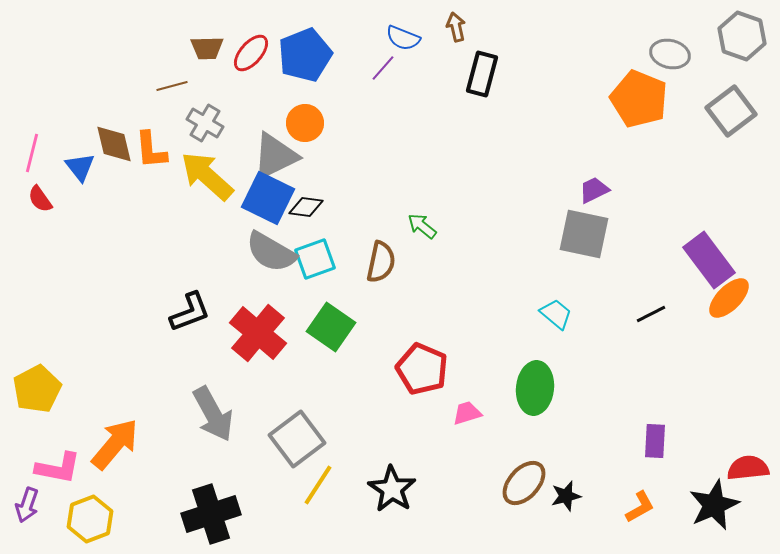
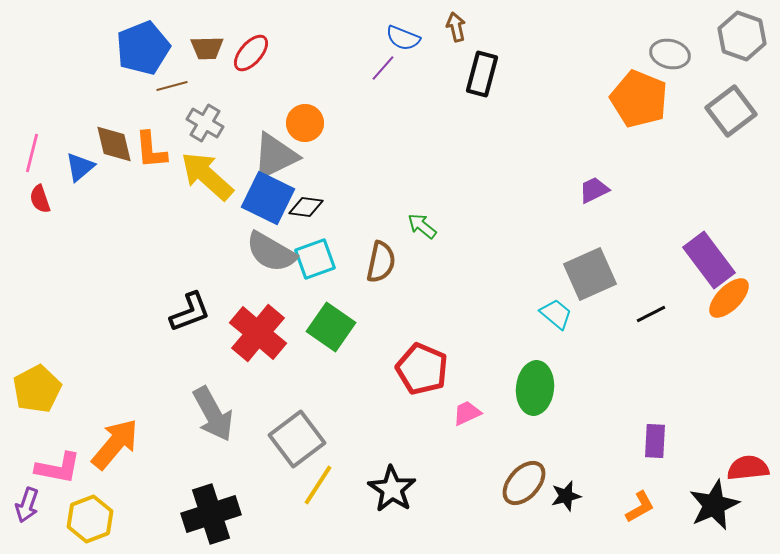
blue pentagon at (305, 55): moved 162 px left, 7 px up
blue triangle at (80, 167): rotated 28 degrees clockwise
red semicircle at (40, 199): rotated 16 degrees clockwise
gray square at (584, 234): moved 6 px right, 40 px down; rotated 36 degrees counterclockwise
pink trapezoid at (467, 413): rotated 8 degrees counterclockwise
